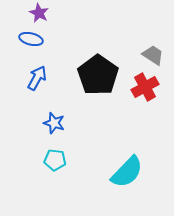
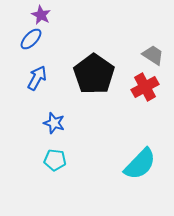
purple star: moved 2 px right, 2 px down
blue ellipse: rotated 60 degrees counterclockwise
black pentagon: moved 4 px left, 1 px up
cyan semicircle: moved 13 px right, 8 px up
